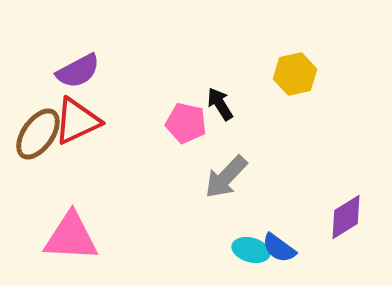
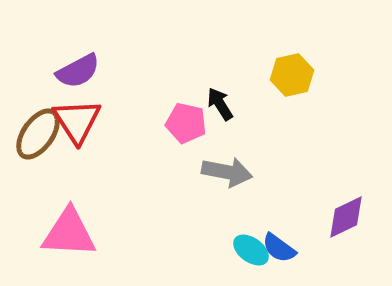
yellow hexagon: moved 3 px left, 1 px down
red triangle: rotated 38 degrees counterclockwise
gray arrow: moved 1 px right, 5 px up; rotated 123 degrees counterclockwise
purple diamond: rotated 6 degrees clockwise
pink triangle: moved 2 px left, 4 px up
cyan ellipse: rotated 21 degrees clockwise
